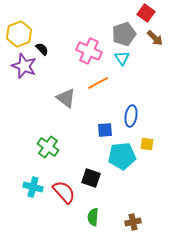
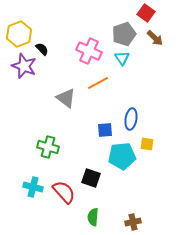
blue ellipse: moved 3 px down
green cross: rotated 20 degrees counterclockwise
